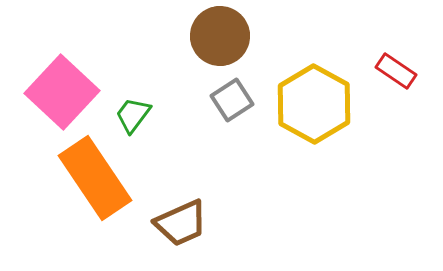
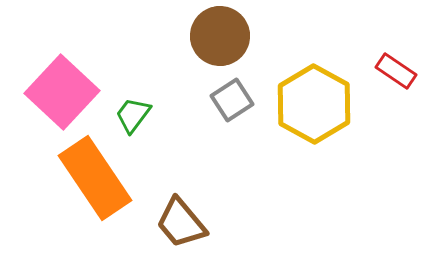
brown trapezoid: rotated 74 degrees clockwise
